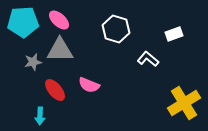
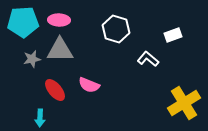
pink ellipse: rotated 40 degrees counterclockwise
white rectangle: moved 1 px left, 1 px down
gray star: moved 1 px left, 3 px up
cyan arrow: moved 2 px down
